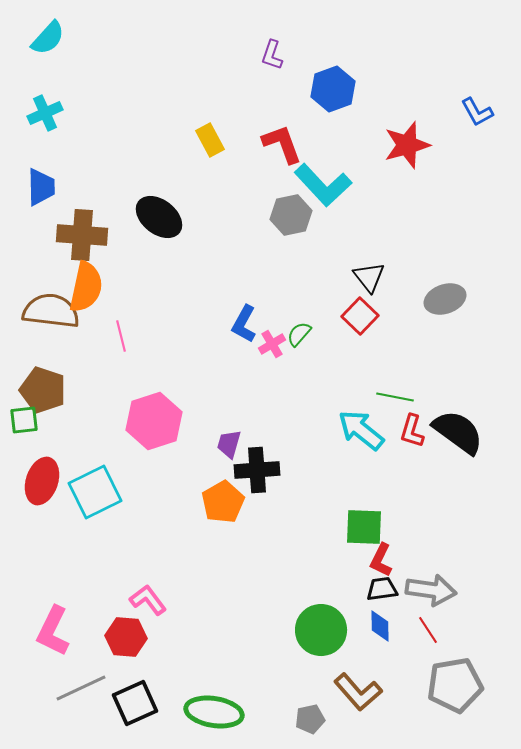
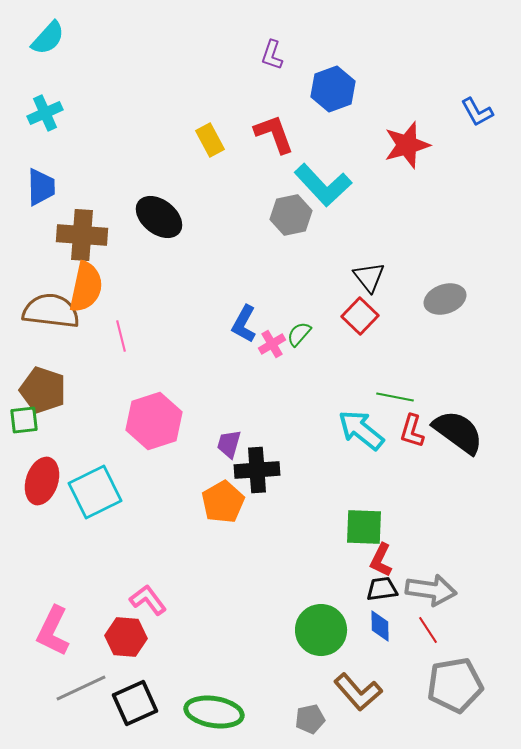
red L-shape at (282, 144): moved 8 px left, 10 px up
